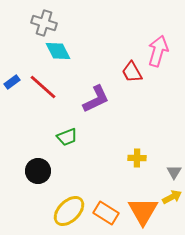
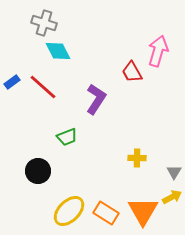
purple L-shape: rotated 32 degrees counterclockwise
